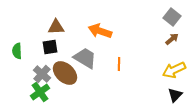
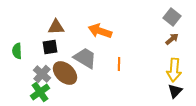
yellow arrow: rotated 60 degrees counterclockwise
black triangle: moved 4 px up
